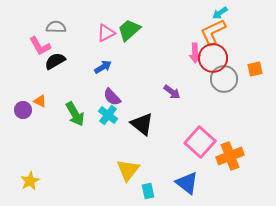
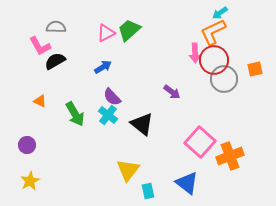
red circle: moved 1 px right, 2 px down
purple circle: moved 4 px right, 35 px down
